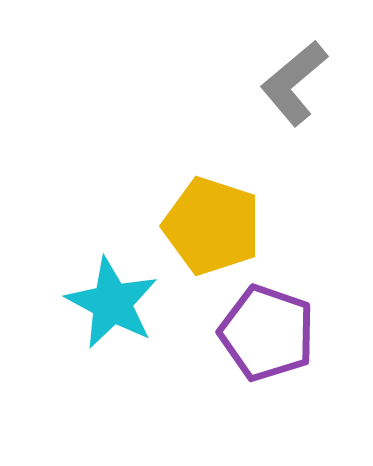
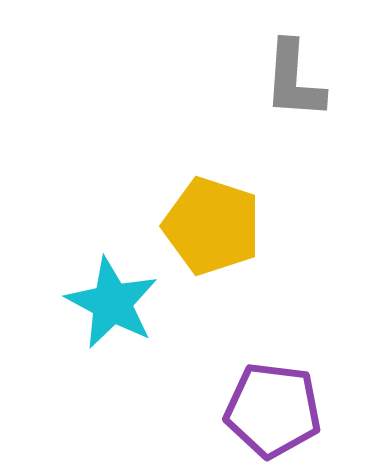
gray L-shape: moved 3 px up; rotated 46 degrees counterclockwise
purple pentagon: moved 6 px right, 77 px down; rotated 12 degrees counterclockwise
